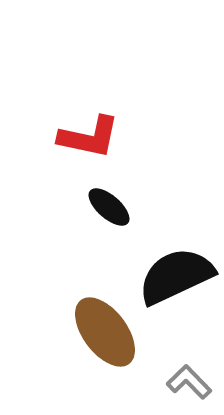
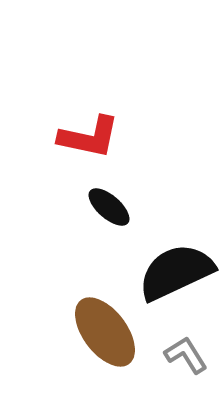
black semicircle: moved 4 px up
gray L-shape: moved 3 px left, 27 px up; rotated 12 degrees clockwise
